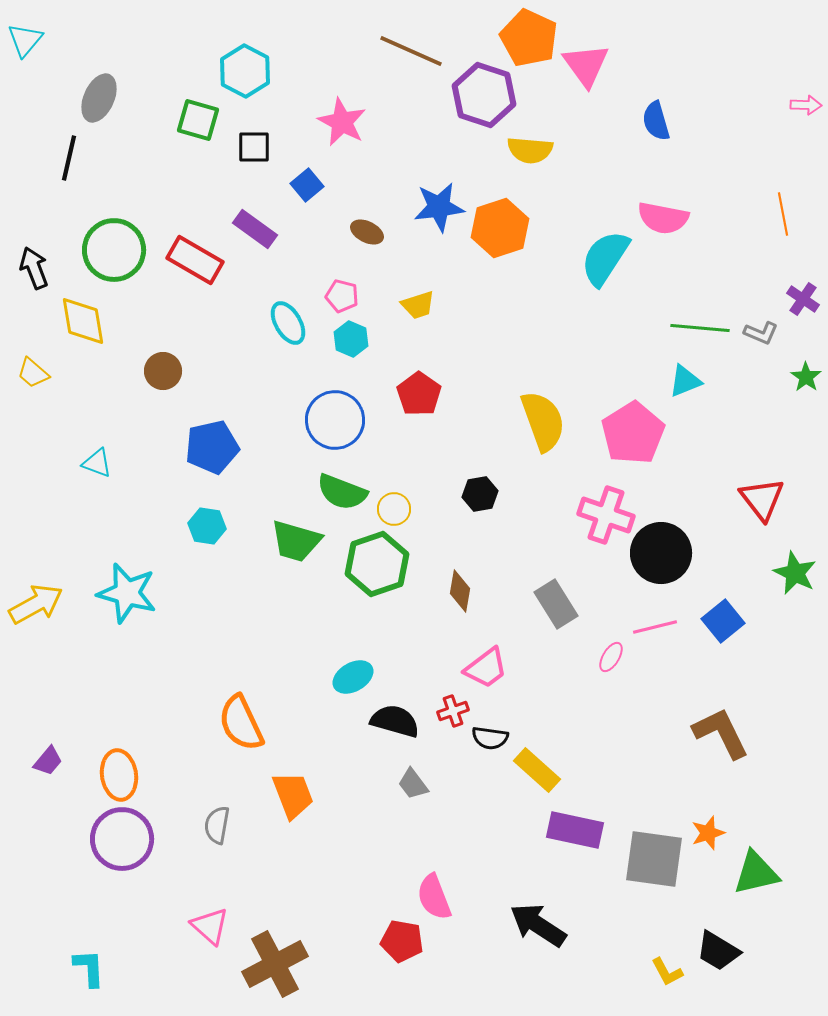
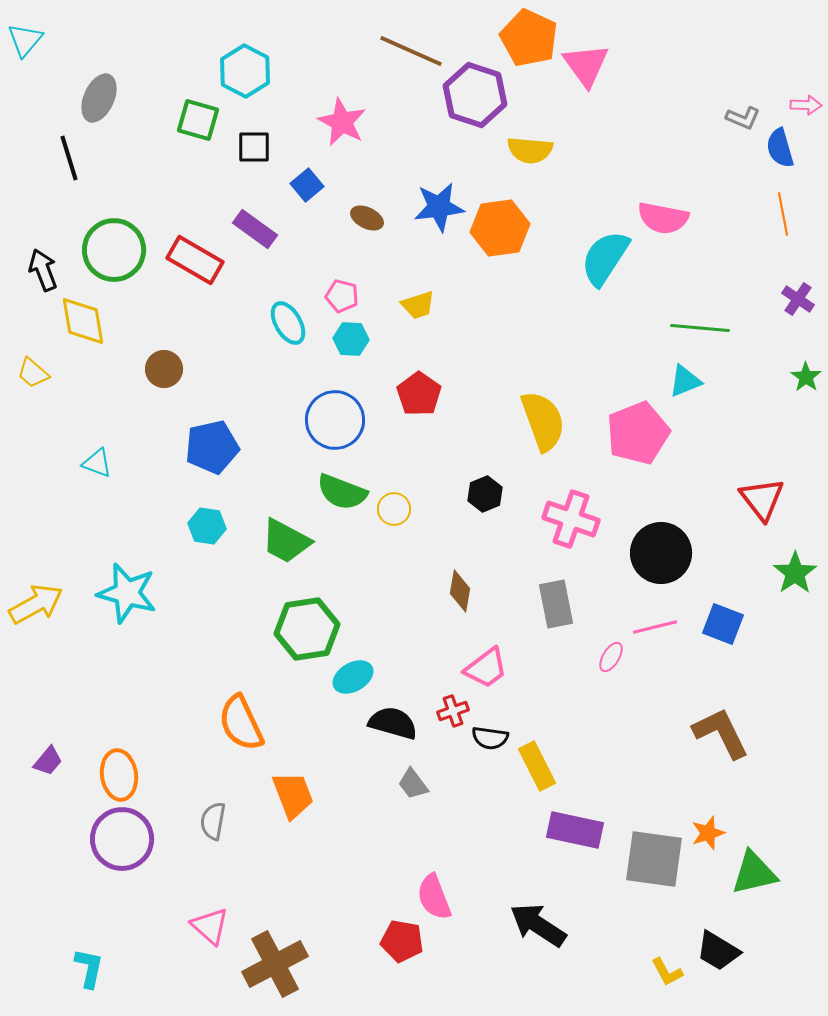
purple hexagon at (484, 95): moved 9 px left
blue semicircle at (656, 121): moved 124 px right, 27 px down
black line at (69, 158): rotated 30 degrees counterclockwise
orange hexagon at (500, 228): rotated 10 degrees clockwise
brown ellipse at (367, 232): moved 14 px up
black arrow at (34, 268): moved 9 px right, 2 px down
purple cross at (803, 299): moved 5 px left
gray L-shape at (761, 333): moved 18 px left, 215 px up
cyan hexagon at (351, 339): rotated 20 degrees counterclockwise
brown circle at (163, 371): moved 1 px right, 2 px up
pink pentagon at (633, 433): moved 5 px right; rotated 10 degrees clockwise
black hexagon at (480, 494): moved 5 px right; rotated 12 degrees counterclockwise
pink cross at (606, 515): moved 35 px left, 4 px down
green trapezoid at (296, 541): moved 10 px left; rotated 12 degrees clockwise
green hexagon at (377, 564): moved 70 px left, 65 px down; rotated 10 degrees clockwise
green star at (795, 573): rotated 12 degrees clockwise
gray rectangle at (556, 604): rotated 21 degrees clockwise
blue square at (723, 621): moved 3 px down; rotated 30 degrees counterclockwise
black semicircle at (395, 721): moved 2 px left, 2 px down
yellow rectangle at (537, 770): moved 4 px up; rotated 21 degrees clockwise
gray semicircle at (217, 825): moved 4 px left, 4 px up
green triangle at (756, 873): moved 2 px left
cyan L-shape at (89, 968): rotated 15 degrees clockwise
